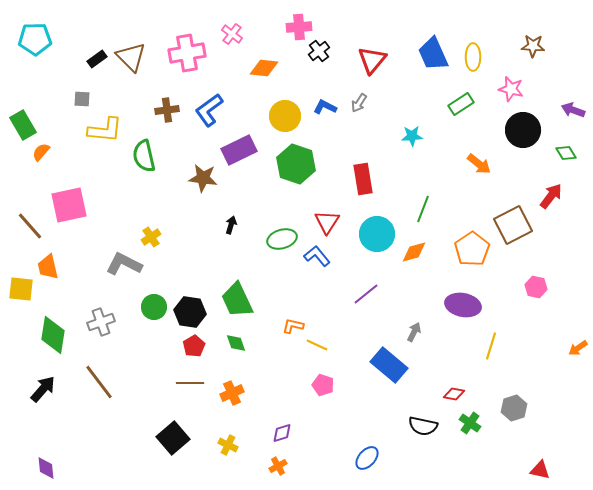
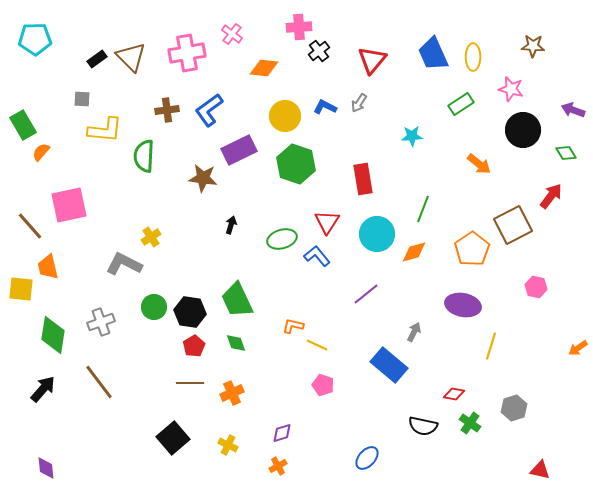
green semicircle at (144, 156): rotated 16 degrees clockwise
